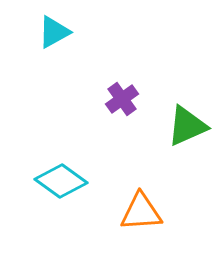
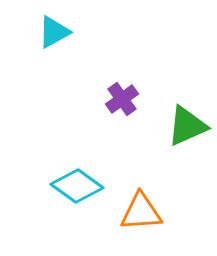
cyan diamond: moved 16 px right, 5 px down
